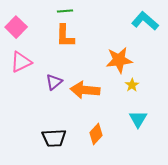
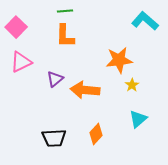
purple triangle: moved 1 px right, 3 px up
cyan triangle: rotated 18 degrees clockwise
